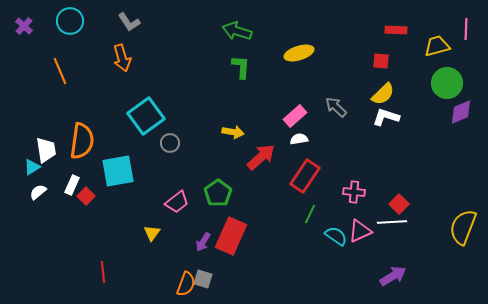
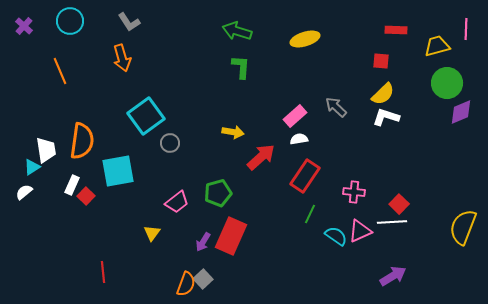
yellow ellipse at (299, 53): moved 6 px right, 14 px up
white semicircle at (38, 192): moved 14 px left
green pentagon at (218, 193): rotated 20 degrees clockwise
gray square at (203, 279): rotated 30 degrees clockwise
